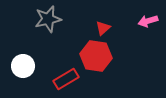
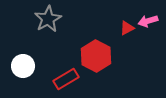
gray star: rotated 16 degrees counterclockwise
red triangle: moved 24 px right; rotated 14 degrees clockwise
red hexagon: rotated 20 degrees clockwise
